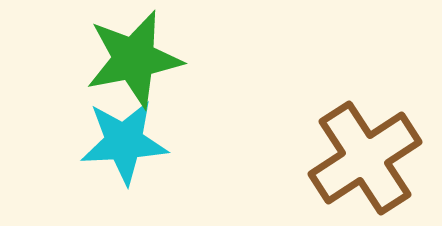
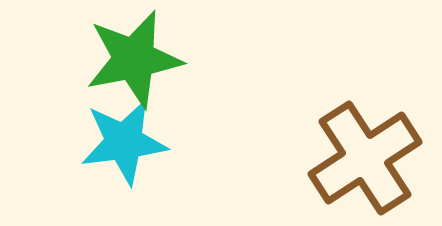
cyan star: rotated 4 degrees counterclockwise
